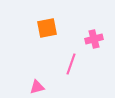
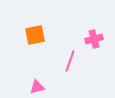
orange square: moved 12 px left, 7 px down
pink line: moved 1 px left, 3 px up
